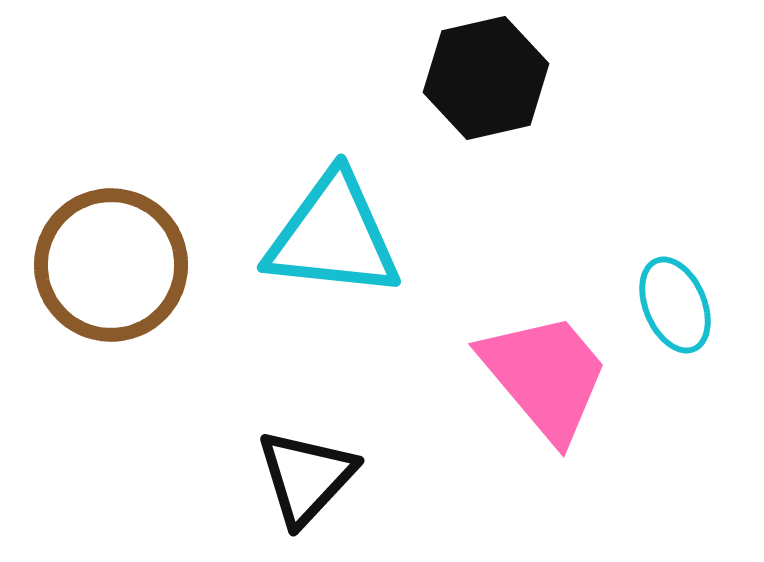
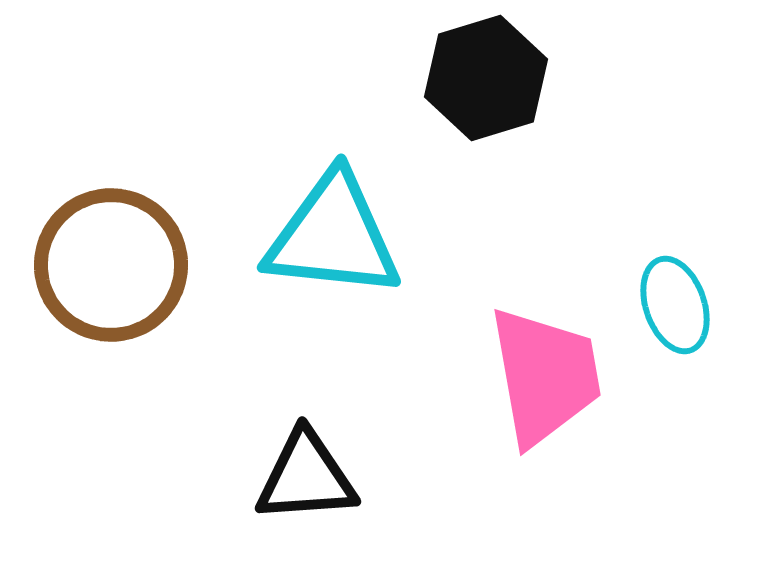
black hexagon: rotated 4 degrees counterclockwise
cyan ellipse: rotated 4 degrees clockwise
pink trapezoid: rotated 30 degrees clockwise
black triangle: rotated 43 degrees clockwise
